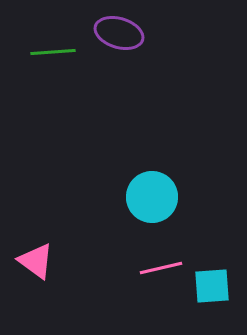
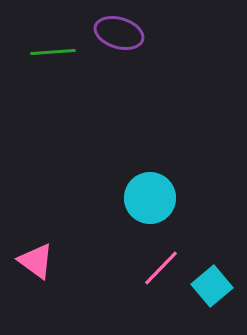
cyan circle: moved 2 px left, 1 px down
pink line: rotated 33 degrees counterclockwise
cyan square: rotated 36 degrees counterclockwise
